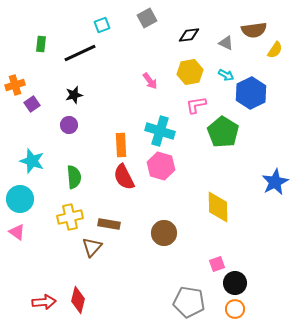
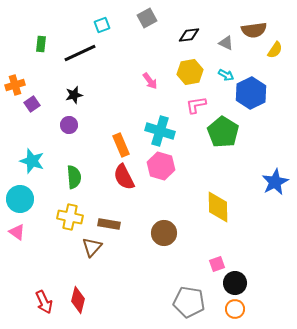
orange rectangle: rotated 20 degrees counterclockwise
yellow cross: rotated 25 degrees clockwise
red arrow: rotated 70 degrees clockwise
